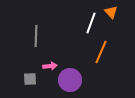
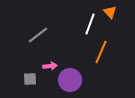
orange triangle: moved 1 px left
white line: moved 1 px left, 1 px down
gray line: moved 2 px right, 1 px up; rotated 50 degrees clockwise
